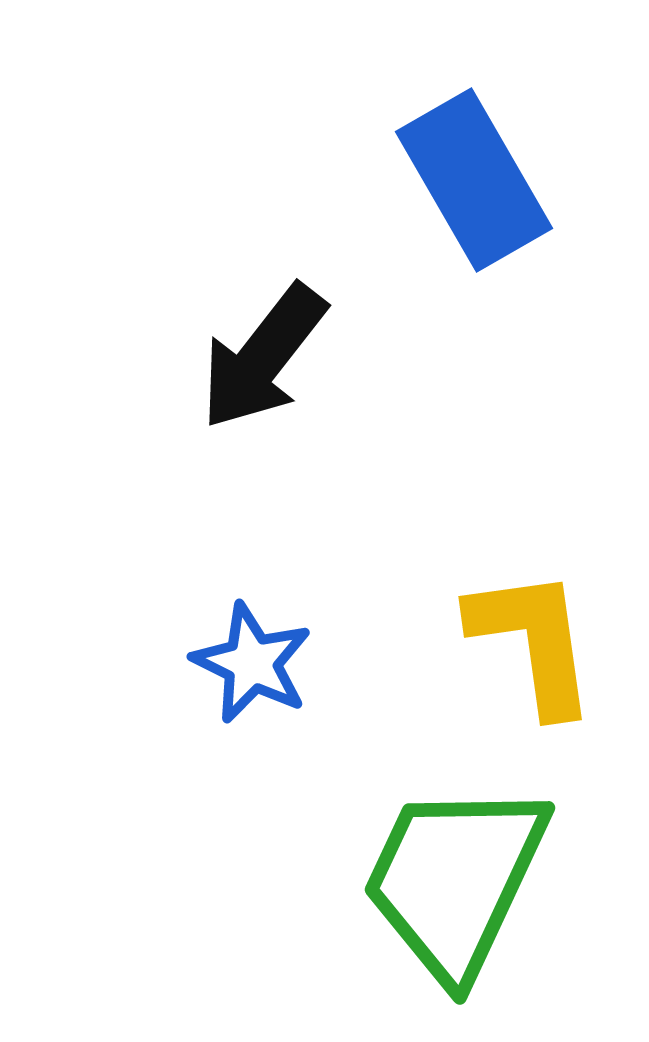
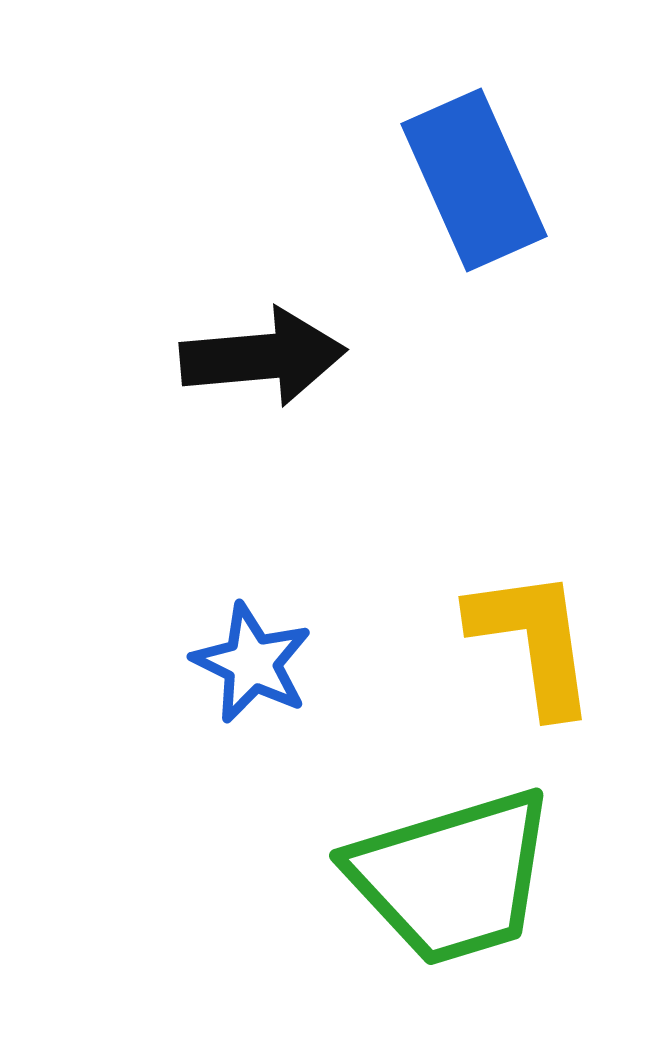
blue rectangle: rotated 6 degrees clockwise
black arrow: rotated 133 degrees counterclockwise
green trapezoid: moved 3 px left, 3 px up; rotated 132 degrees counterclockwise
